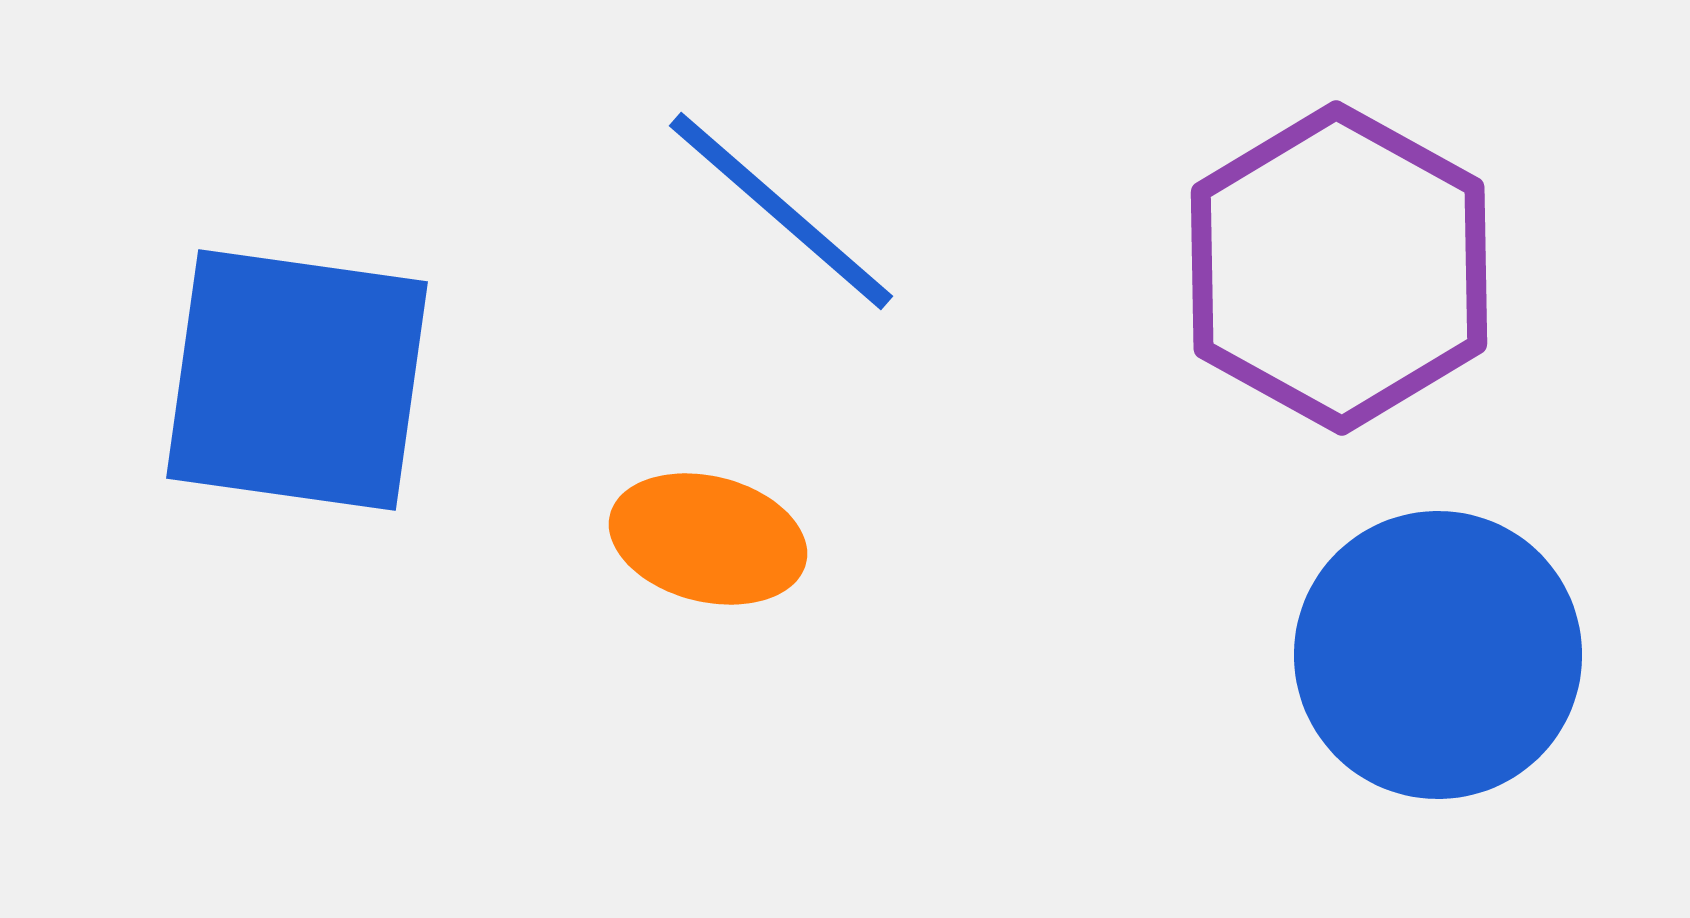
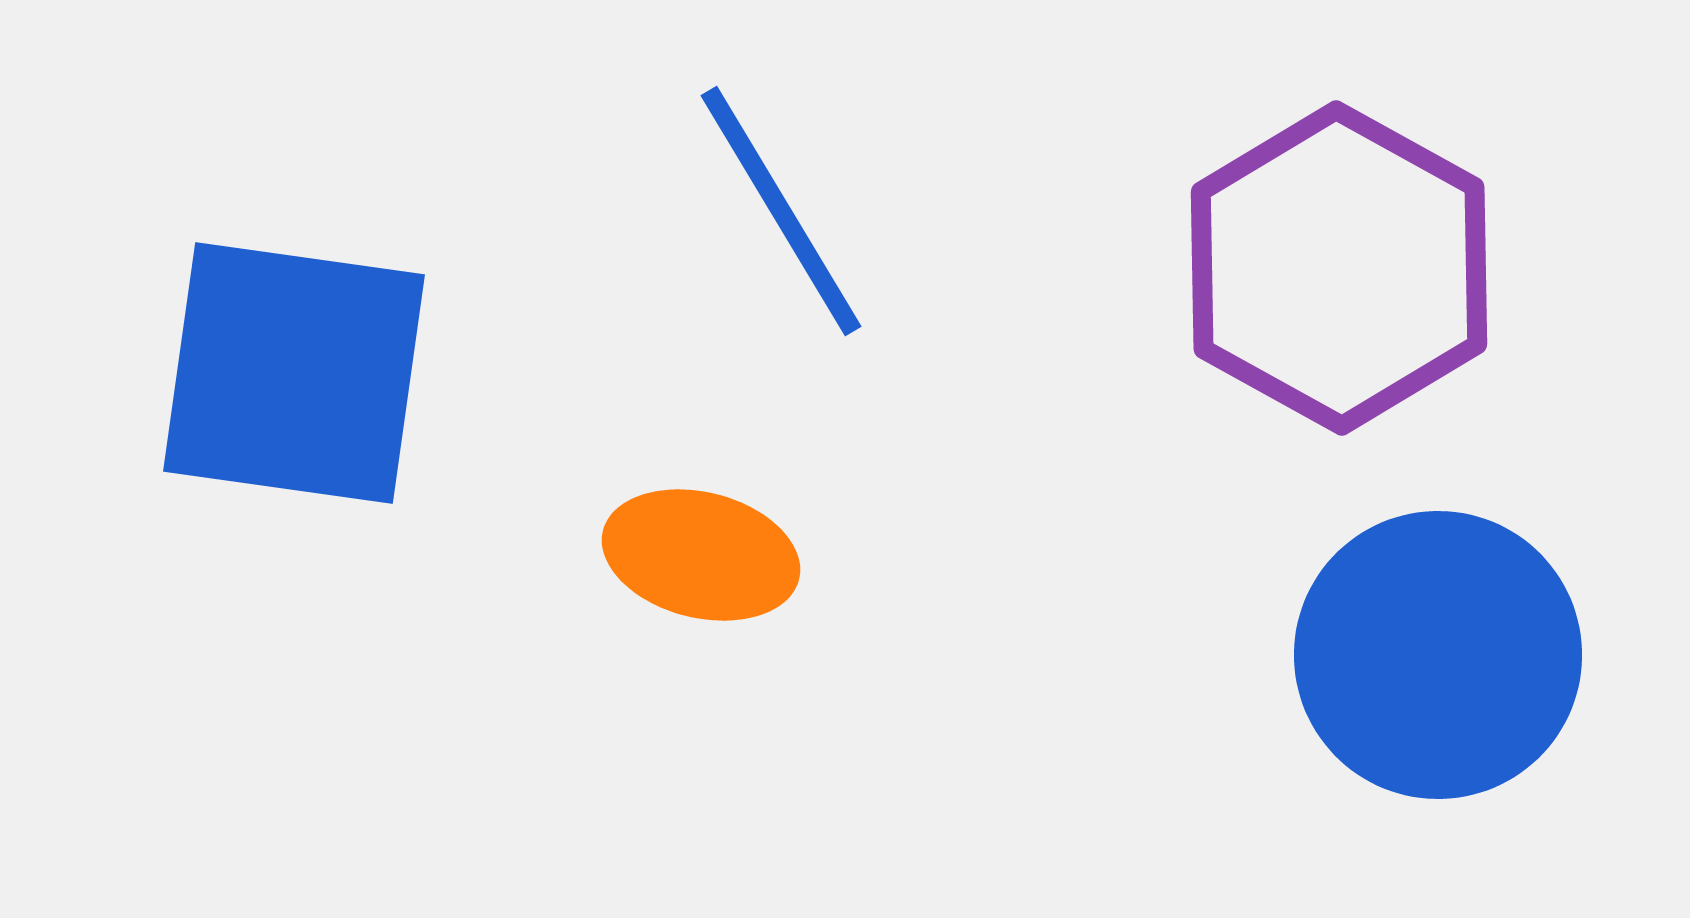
blue line: rotated 18 degrees clockwise
blue square: moved 3 px left, 7 px up
orange ellipse: moved 7 px left, 16 px down
